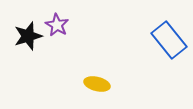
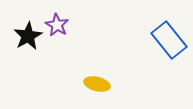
black star: rotated 12 degrees counterclockwise
